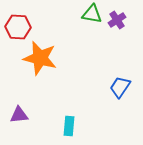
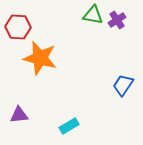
green triangle: moved 1 px right, 1 px down
blue trapezoid: moved 3 px right, 2 px up
cyan rectangle: rotated 54 degrees clockwise
